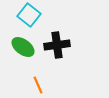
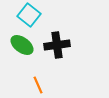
green ellipse: moved 1 px left, 2 px up
